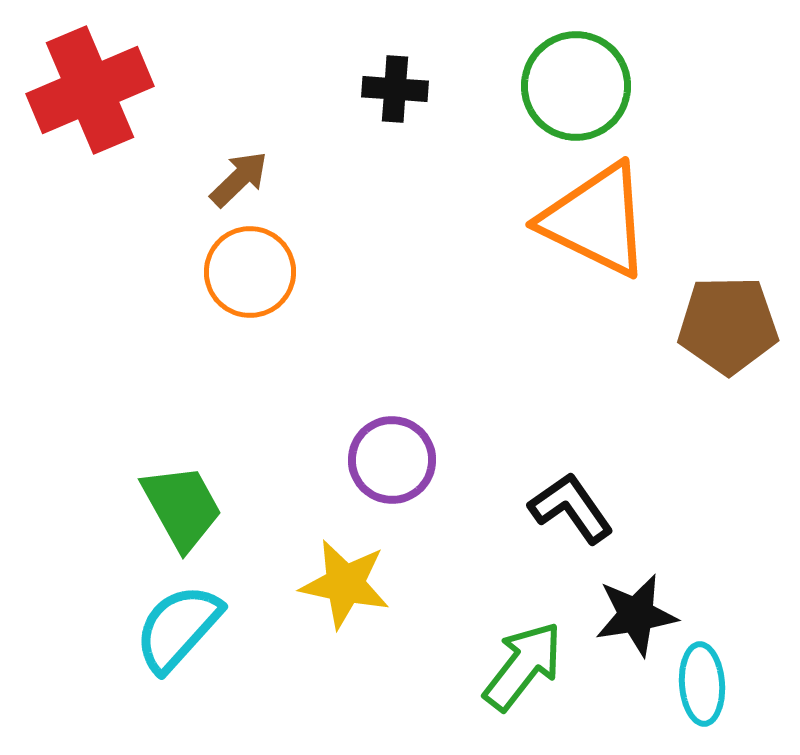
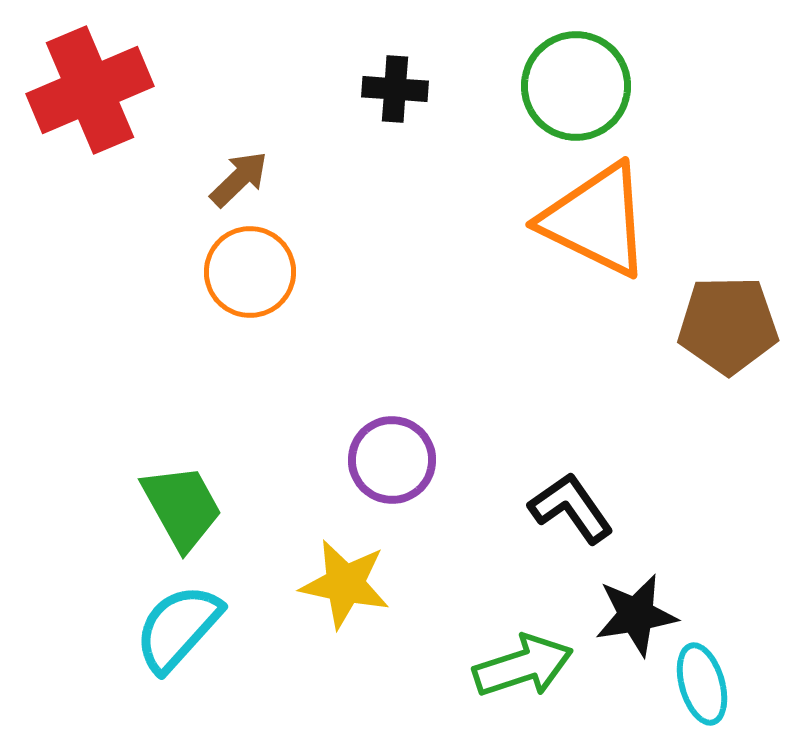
green arrow: rotated 34 degrees clockwise
cyan ellipse: rotated 12 degrees counterclockwise
